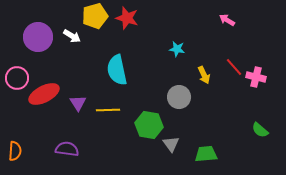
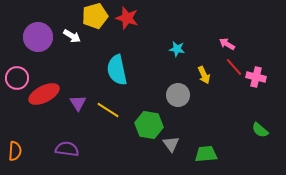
pink arrow: moved 24 px down
gray circle: moved 1 px left, 2 px up
yellow line: rotated 35 degrees clockwise
